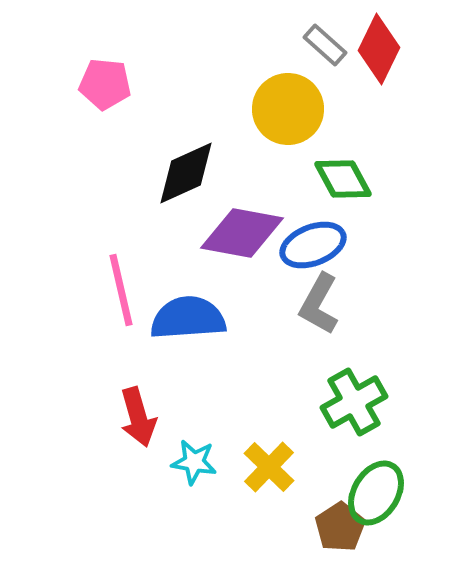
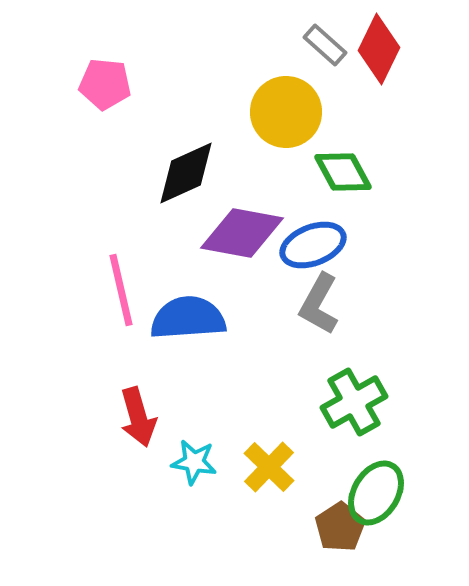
yellow circle: moved 2 px left, 3 px down
green diamond: moved 7 px up
